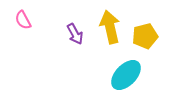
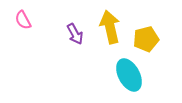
yellow pentagon: moved 1 px right, 3 px down
cyan ellipse: moved 3 px right; rotated 72 degrees counterclockwise
